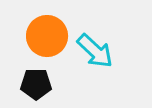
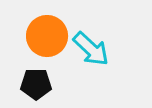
cyan arrow: moved 4 px left, 2 px up
